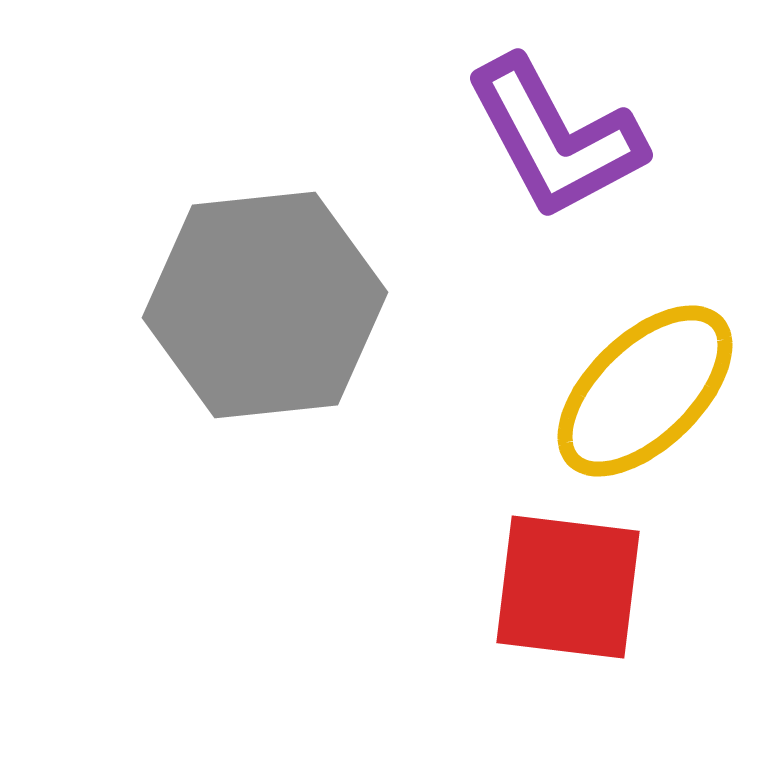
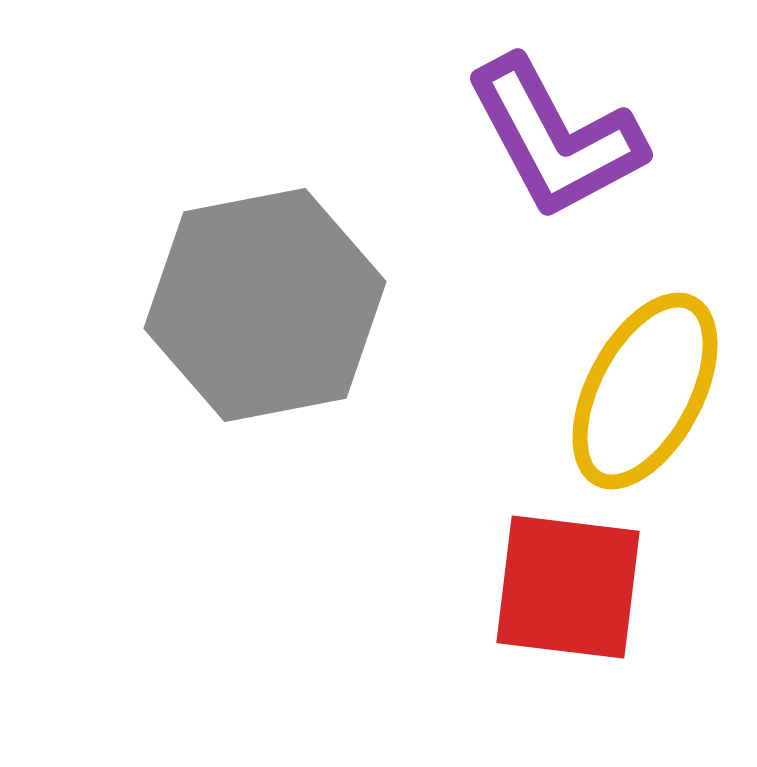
gray hexagon: rotated 5 degrees counterclockwise
yellow ellipse: rotated 18 degrees counterclockwise
